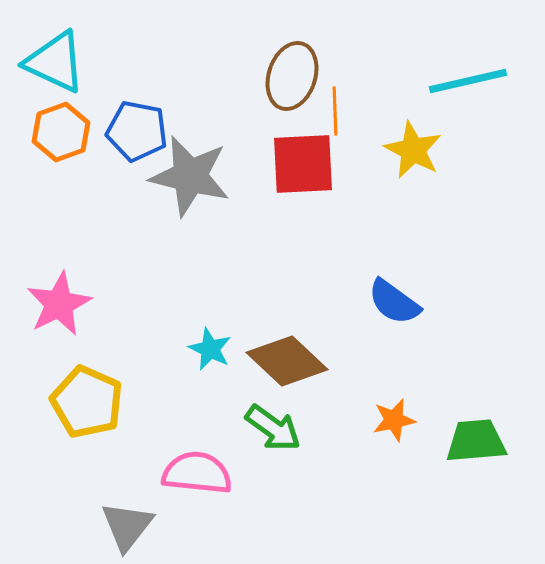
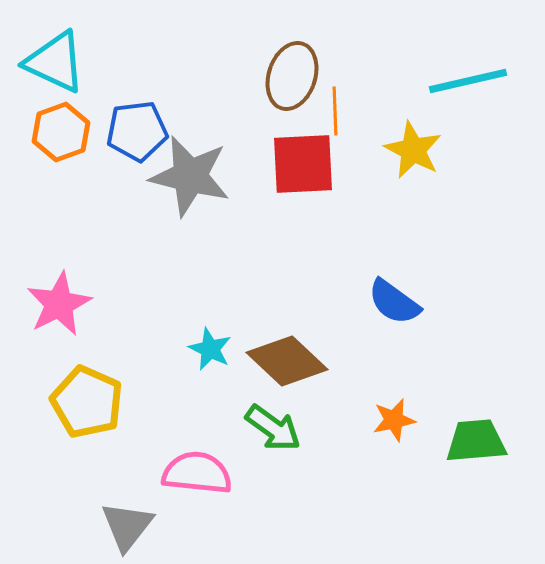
blue pentagon: rotated 18 degrees counterclockwise
